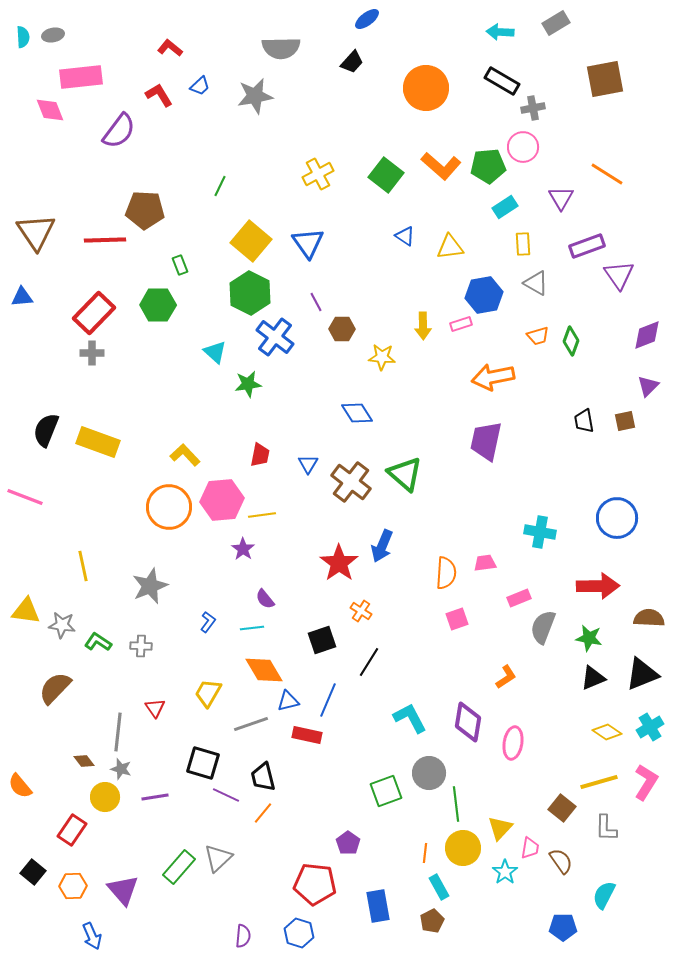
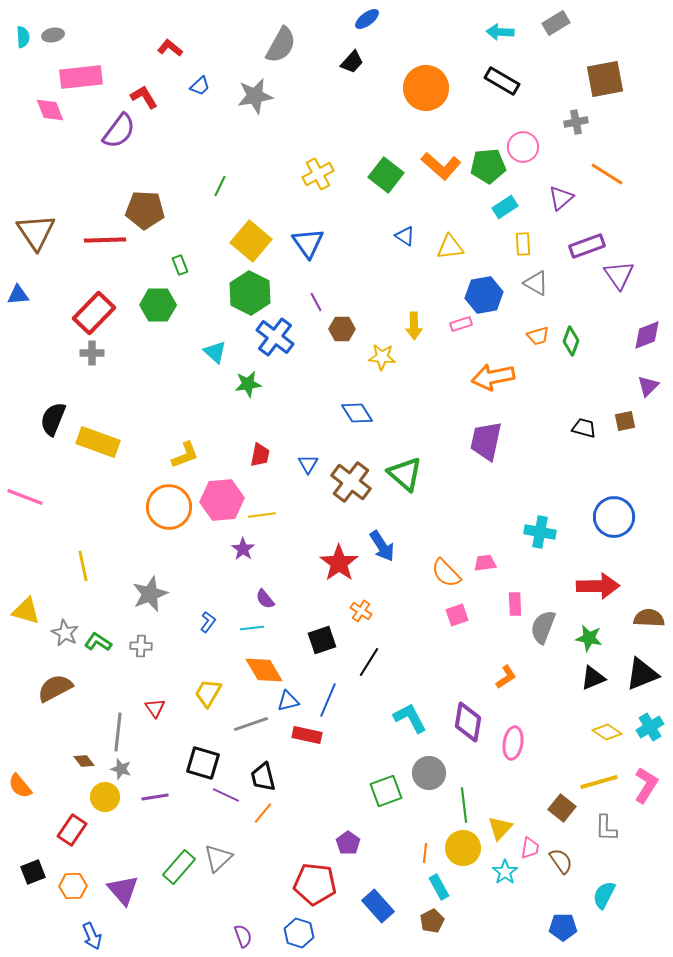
gray semicircle at (281, 48): moved 3 px up; rotated 60 degrees counterclockwise
red L-shape at (159, 95): moved 15 px left, 2 px down
gray cross at (533, 108): moved 43 px right, 14 px down
purple triangle at (561, 198): rotated 20 degrees clockwise
blue triangle at (22, 297): moved 4 px left, 2 px up
yellow arrow at (423, 326): moved 9 px left
black trapezoid at (584, 421): moved 7 px down; rotated 115 degrees clockwise
black semicircle at (46, 430): moved 7 px right, 11 px up
yellow L-shape at (185, 455): rotated 112 degrees clockwise
blue circle at (617, 518): moved 3 px left, 1 px up
blue arrow at (382, 546): rotated 56 degrees counterclockwise
orange semicircle at (446, 573): rotated 132 degrees clockwise
gray star at (150, 586): moved 8 px down
pink rectangle at (519, 598): moved 4 px left, 6 px down; rotated 70 degrees counterclockwise
yellow triangle at (26, 611): rotated 8 degrees clockwise
pink square at (457, 619): moved 4 px up
gray star at (62, 625): moved 3 px right, 8 px down; rotated 20 degrees clockwise
brown semicircle at (55, 688): rotated 18 degrees clockwise
pink L-shape at (646, 782): moved 3 px down
green line at (456, 804): moved 8 px right, 1 px down
black square at (33, 872): rotated 30 degrees clockwise
blue rectangle at (378, 906): rotated 32 degrees counterclockwise
purple semicircle at (243, 936): rotated 25 degrees counterclockwise
